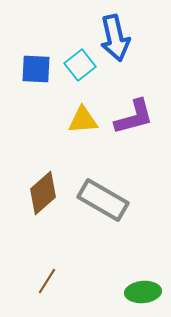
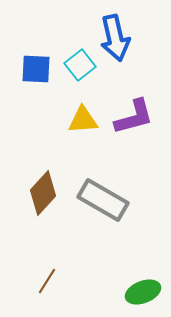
brown diamond: rotated 6 degrees counterclockwise
green ellipse: rotated 16 degrees counterclockwise
